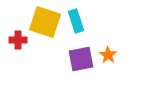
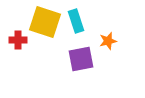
orange star: moved 14 px up; rotated 24 degrees clockwise
